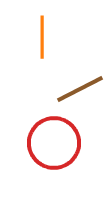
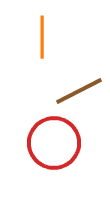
brown line: moved 1 px left, 2 px down
